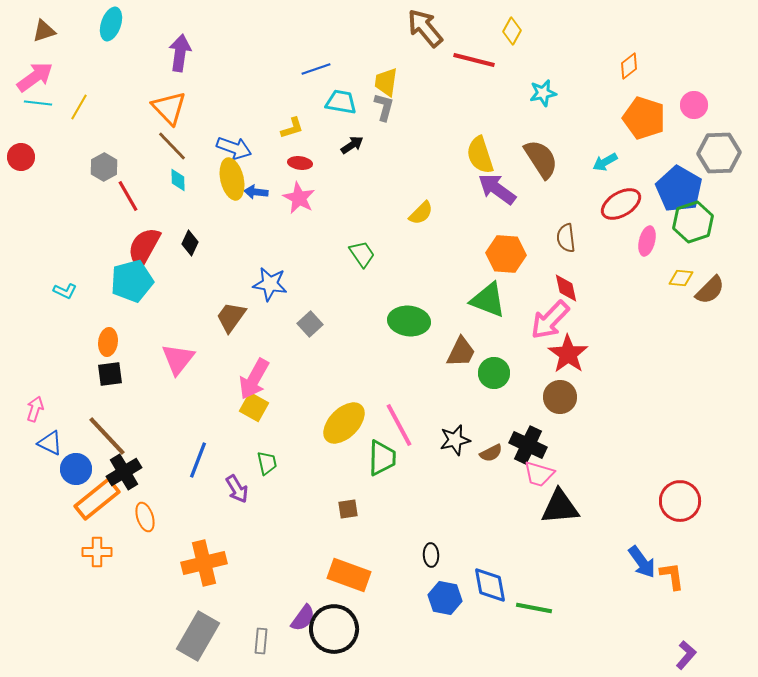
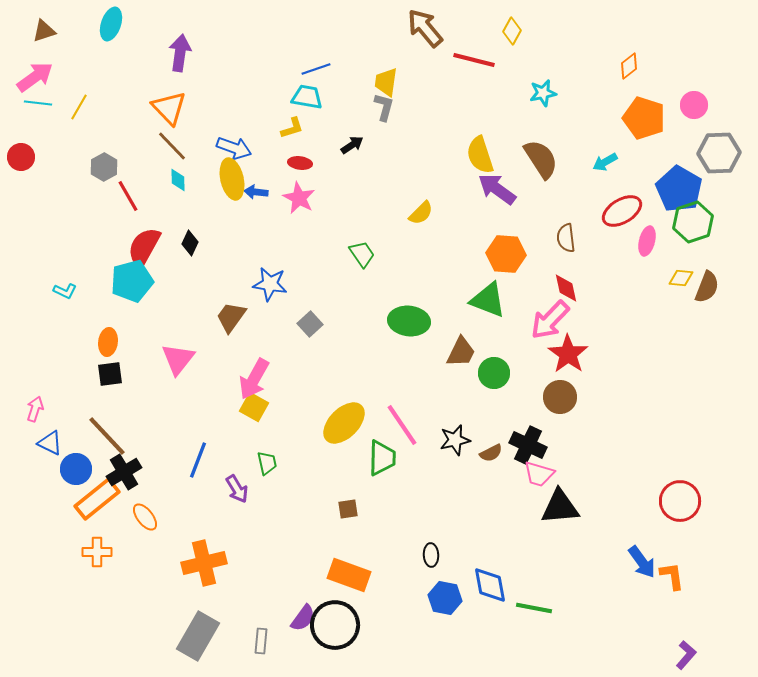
cyan trapezoid at (341, 102): moved 34 px left, 5 px up
red ellipse at (621, 204): moved 1 px right, 7 px down
brown semicircle at (710, 290): moved 3 px left, 3 px up; rotated 24 degrees counterclockwise
pink line at (399, 425): moved 3 px right; rotated 6 degrees counterclockwise
orange ellipse at (145, 517): rotated 20 degrees counterclockwise
black circle at (334, 629): moved 1 px right, 4 px up
